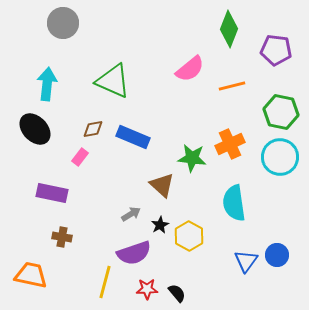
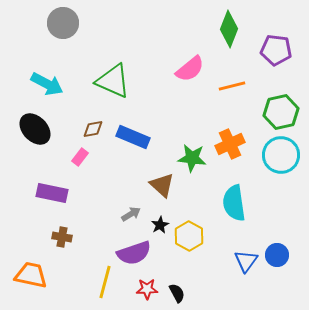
cyan arrow: rotated 112 degrees clockwise
green hexagon: rotated 24 degrees counterclockwise
cyan circle: moved 1 px right, 2 px up
black semicircle: rotated 12 degrees clockwise
